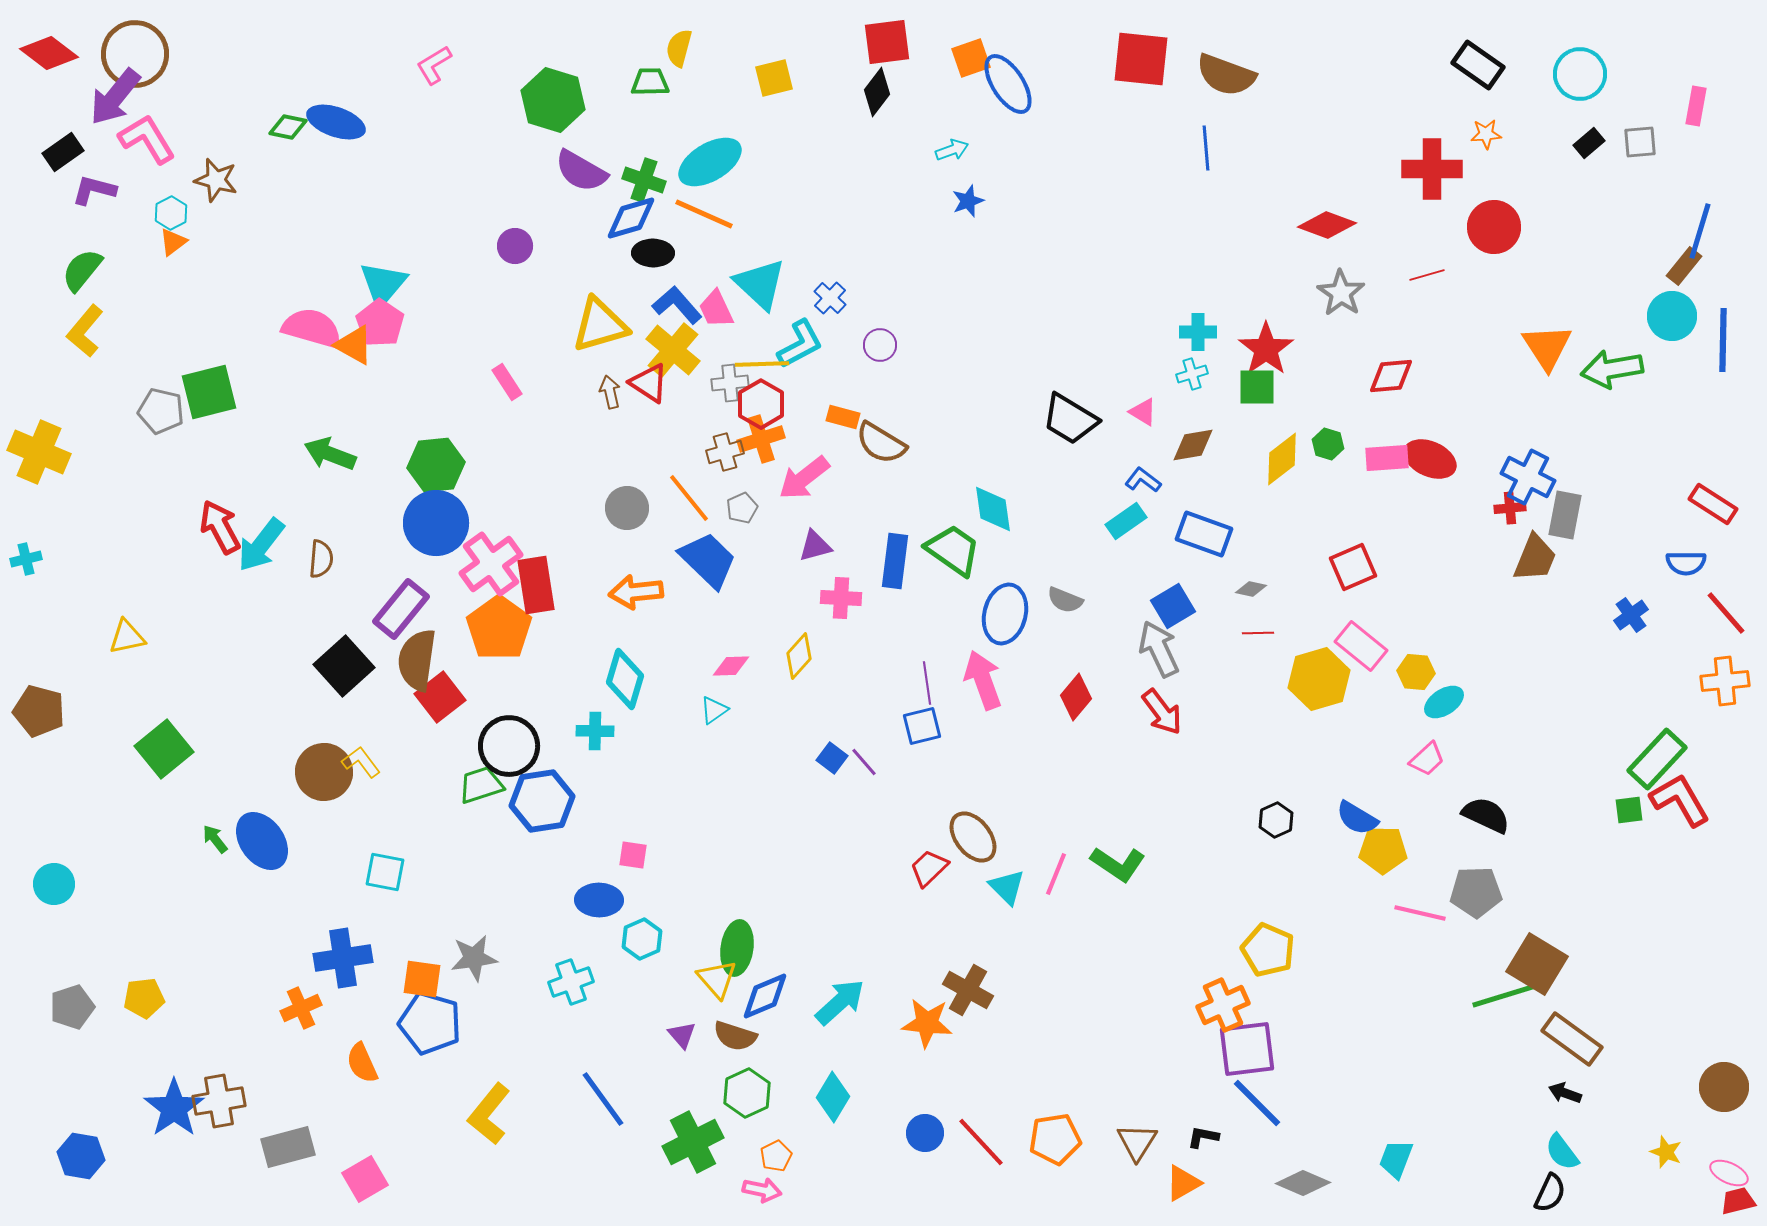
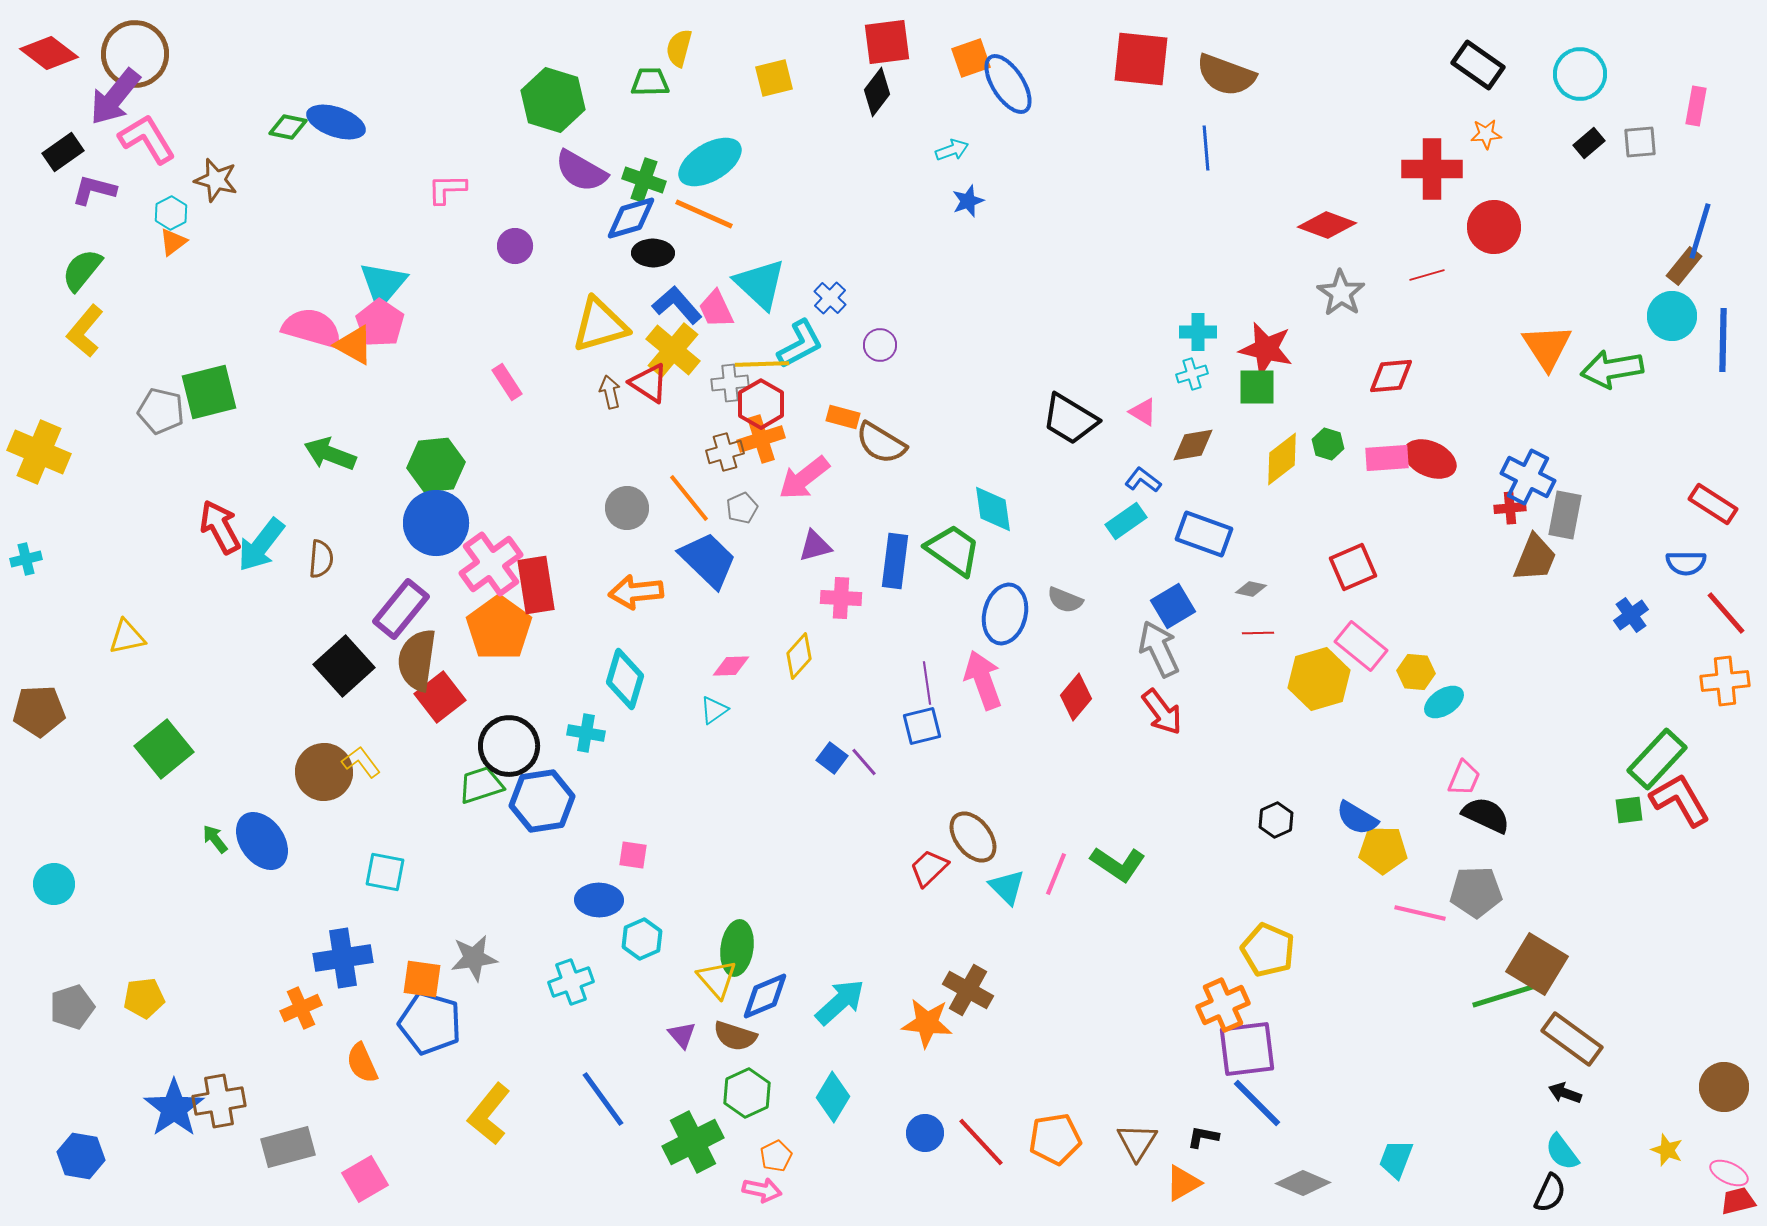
pink L-shape at (434, 65): moved 13 px right, 124 px down; rotated 30 degrees clockwise
red star at (1266, 349): rotated 24 degrees counterclockwise
brown pentagon at (39, 711): rotated 18 degrees counterclockwise
cyan cross at (595, 731): moved 9 px left, 2 px down; rotated 9 degrees clockwise
pink trapezoid at (1427, 759): moved 37 px right, 19 px down; rotated 24 degrees counterclockwise
yellow star at (1666, 1152): moved 1 px right, 2 px up
